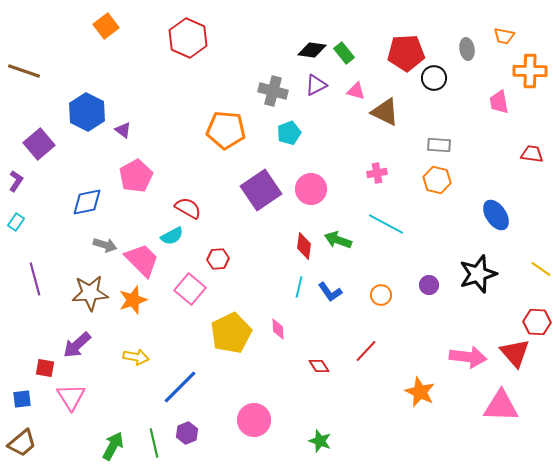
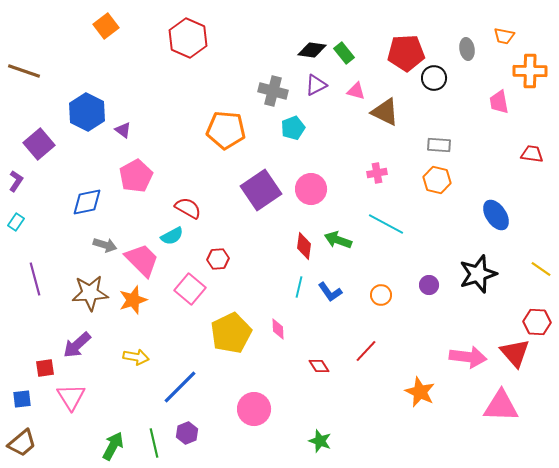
cyan pentagon at (289, 133): moved 4 px right, 5 px up
red square at (45, 368): rotated 18 degrees counterclockwise
pink circle at (254, 420): moved 11 px up
